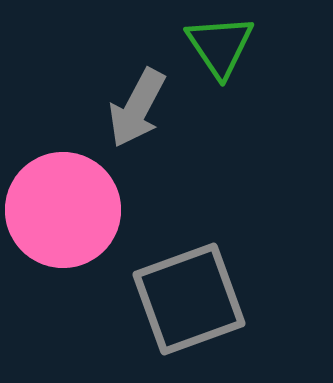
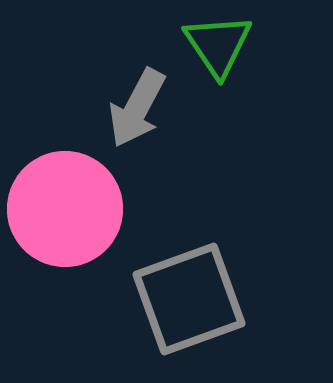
green triangle: moved 2 px left, 1 px up
pink circle: moved 2 px right, 1 px up
